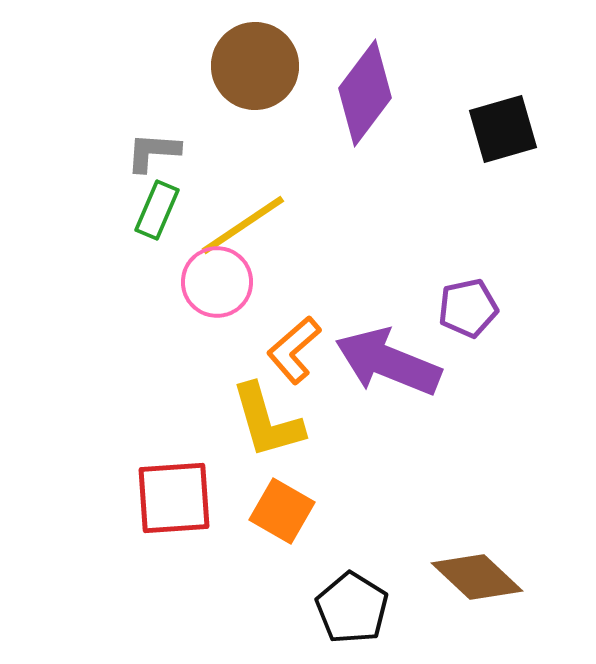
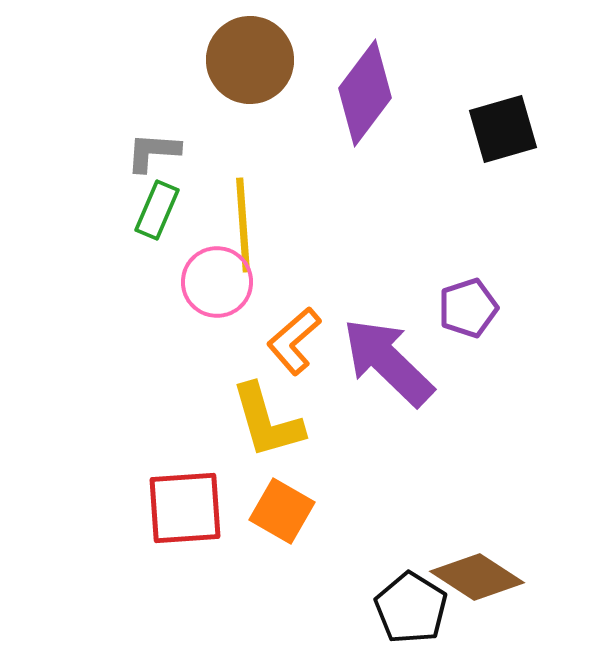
brown circle: moved 5 px left, 6 px up
yellow line: rotated 60 degrees counterclockwise
purple pentagon: rotated 6 degrees counterclockwise
orange L-shape: moved 9 px up
purple arrow: rotated 22 degrees clockwise
red square: moved 11 px right, 10 px down
brown diamond: rotated 10 degrees counterclockwise
black pentagon: moved 59 px right
